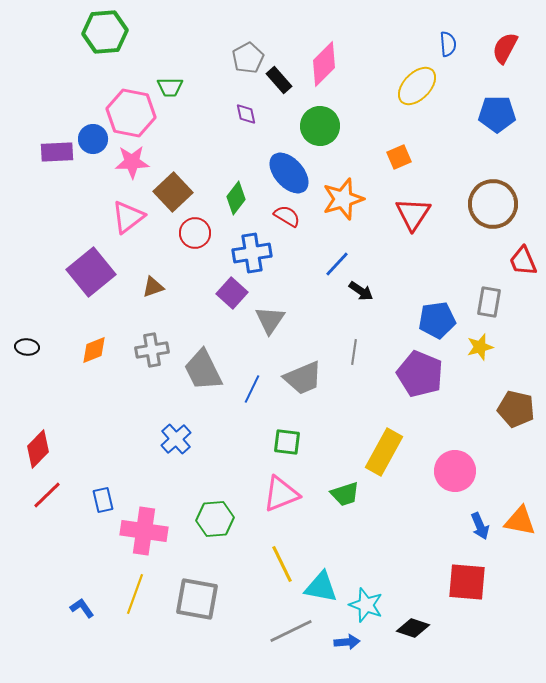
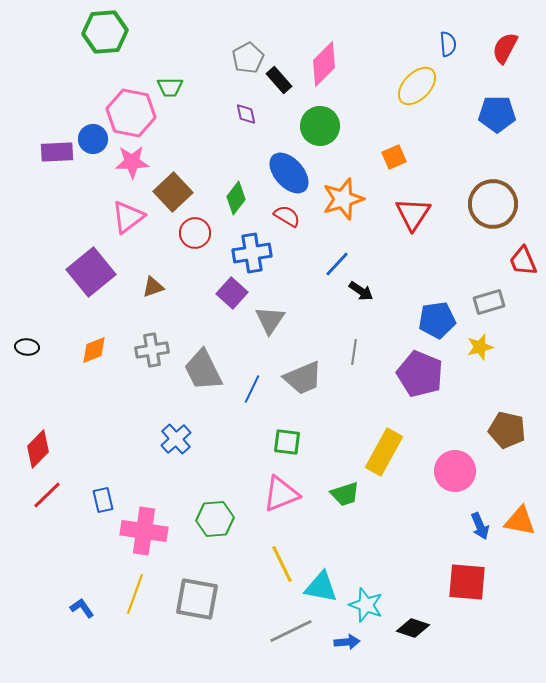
orange square at (399, 157): moved 5 px left
gray rectangle at (489, 302): rotated 64 degrees clockwise
brown pentagon at (516, 409): moved 9 px left, 21 px down
